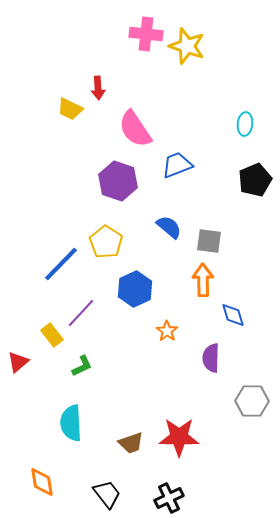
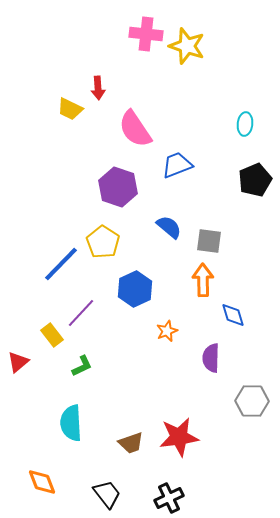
purple hexagon: moved 6 px down
yellow pentagon: moved 3 px left
orange star: rotated 15 degrees clockwise
red star: rotated 9 degrees counterclockwise
orange diamond: rotated 12 degrees counterclockwise
